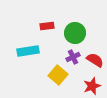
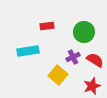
green circle: moved 9 px right, 1 px up
